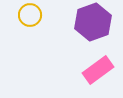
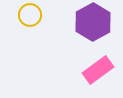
purple hexagon: rotated 9 degrees counterclockwise
